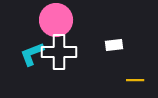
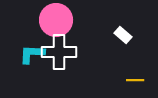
white rectangle: moved 9 px right, 10 px up; rotated 48 degrees clockwise
cyan L-shape: rotated 24 degrees clockwise
